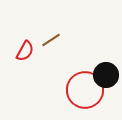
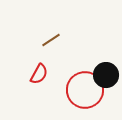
red semicircle: moved 14 px right, 23 px down
